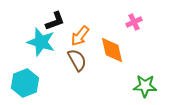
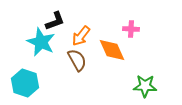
pink cross: moved 3 px left, 7 px down; rotated 28 degrees clockwise
orange arrow: moved 1 px right
cyan star: rotated 8 degrees clockwise
orange diamond: rotated 12 degrees counterclockwise
cyan hexagon: rotated 20 degrees counterclockwise
